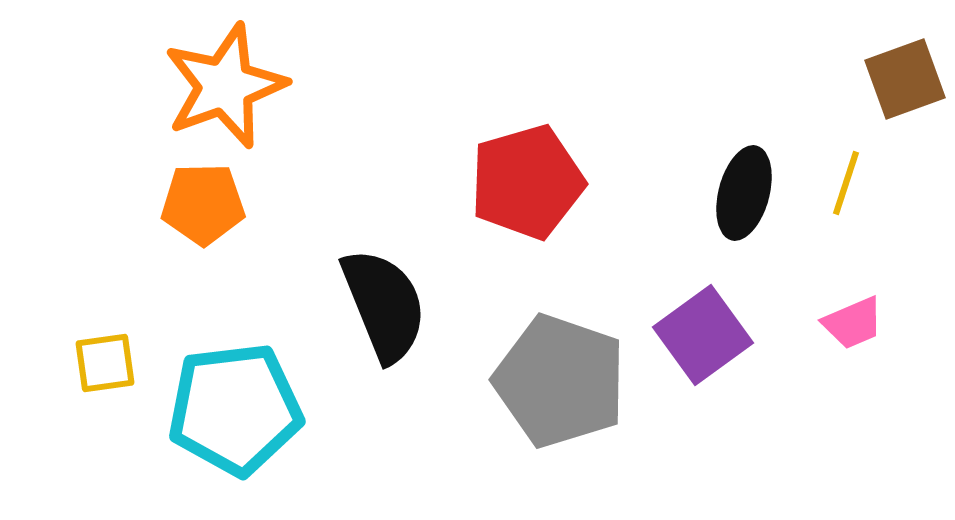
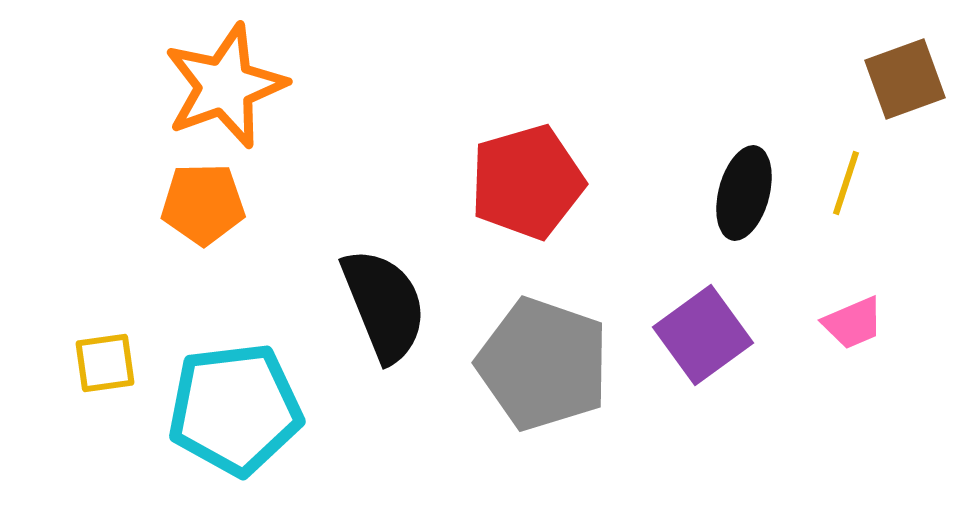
gray pentagon: moved 17 px left, 17 px up
